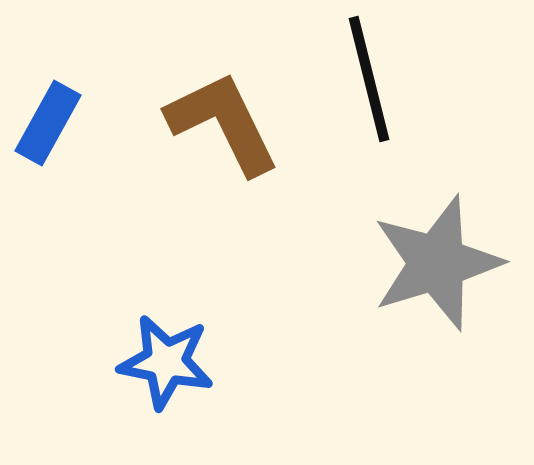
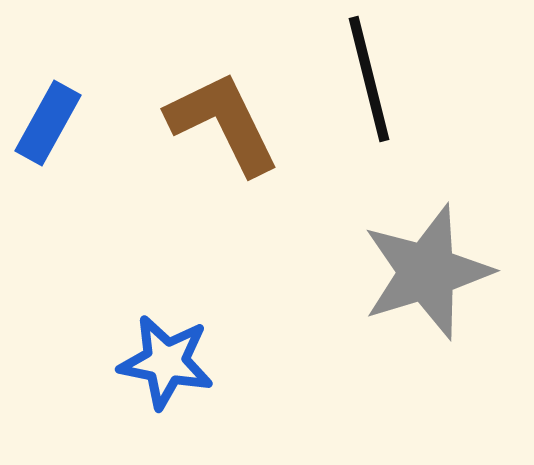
gray star: moved 10 px left, 9 px down
